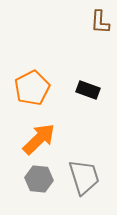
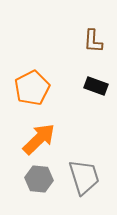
brown L-shape: moved 7 px left, 19 px down
black rectangle: moved 8 px right, 4 px up
